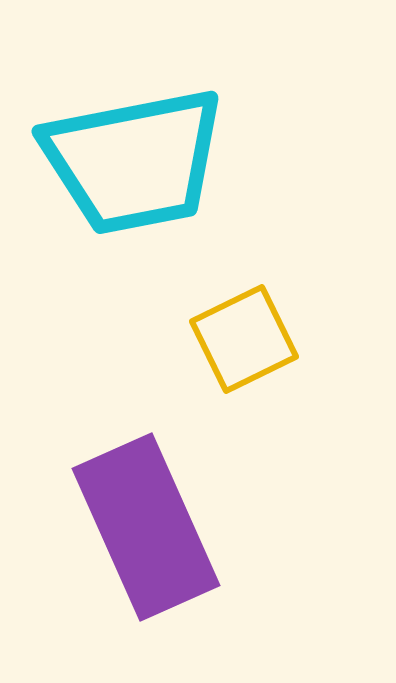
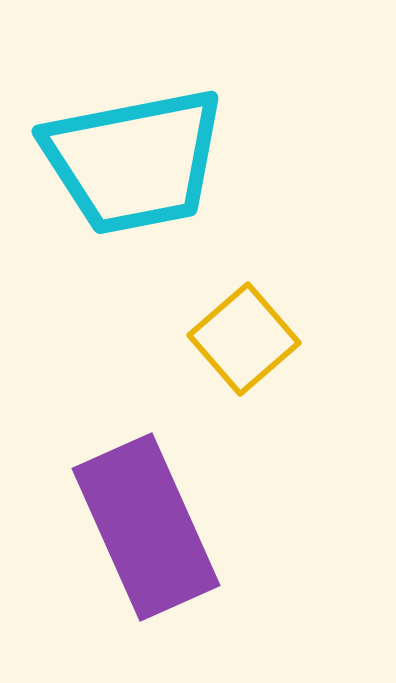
yellow square: rotated 15 degrees counterclockwise
